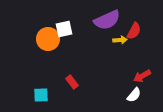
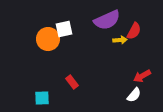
cyan square: moved 1 px right, 3 px down
